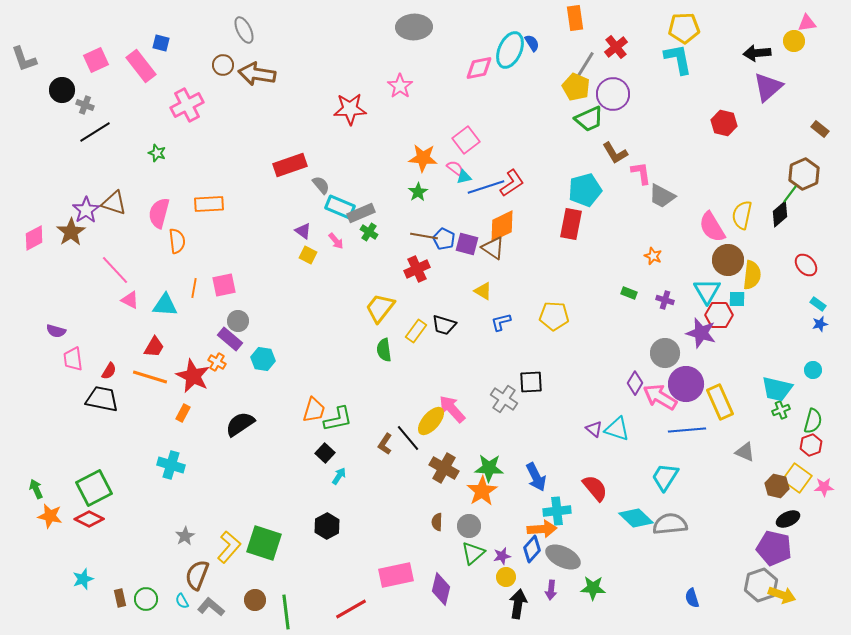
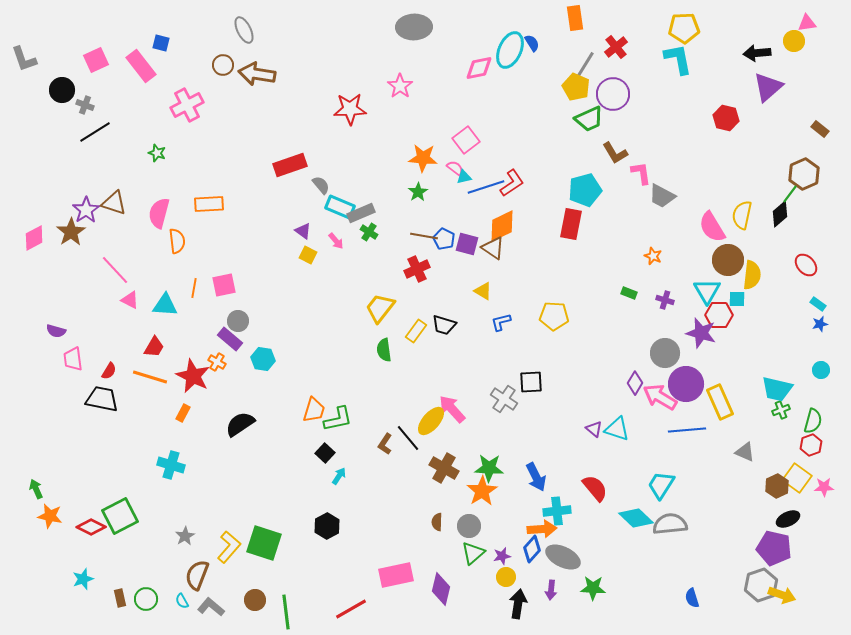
red hexagon at (724, 123): moved 2 px right, 5 px up
cyan circle at (813, 370): moved 8 px right
cyan trapezoid at (665, 477): moved 4 px left, 8 px down
brown hexagon at (777, 486): rotated 20 degrees clockwise
green square at (94, 488): moved 26 px right, 28 px down
red diamond at (89, 519): moved 2 px right, 8 px down
